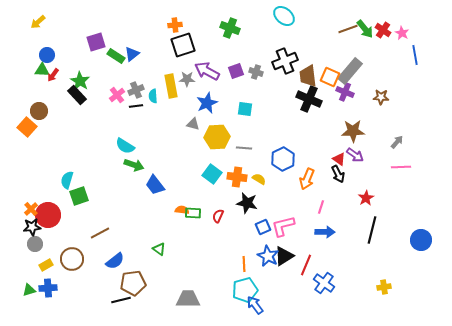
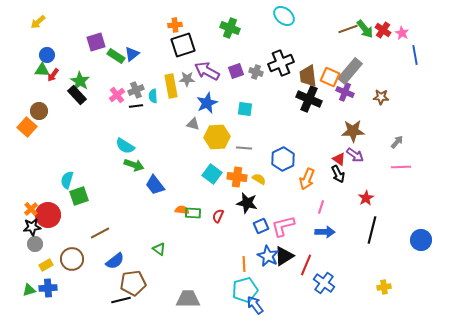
black cross at (285, 61): moved 4 px left, 2 px down
blue square at (263, 227): moved 2 px left, 1 px up
